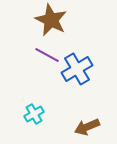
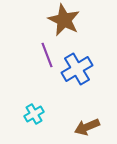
brown star: moved 13 px right
purple line: rotated 40 degrees clockwise
